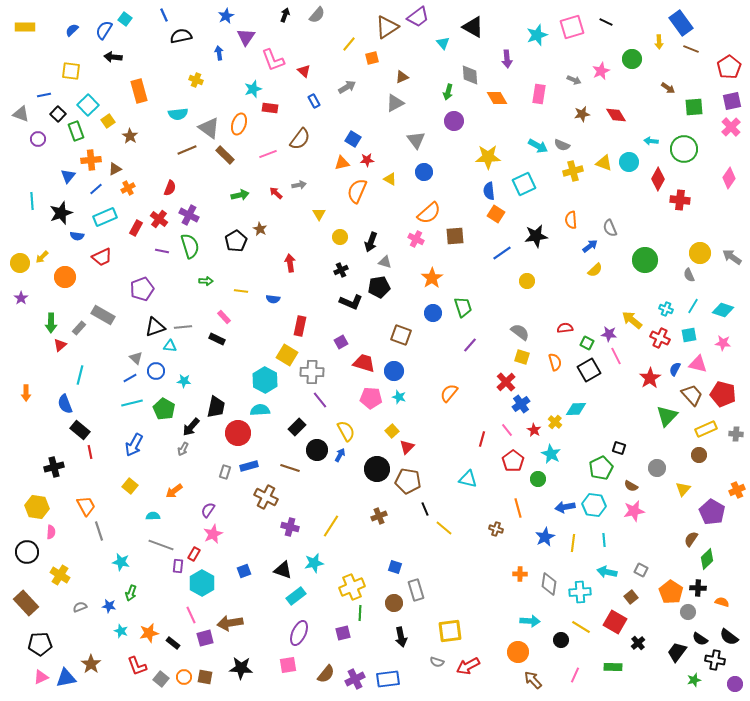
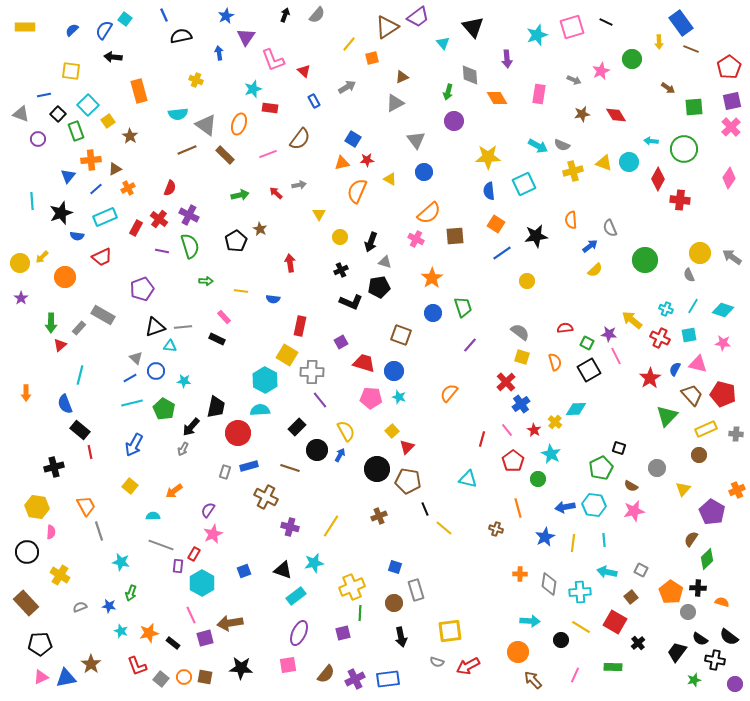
black triangle at (473, 27): rotated 20 degrees clockwise
gray triangle at (209, 128): moved 3 px left, 3 px up
orange square at (496, 214): moved 10 px down
